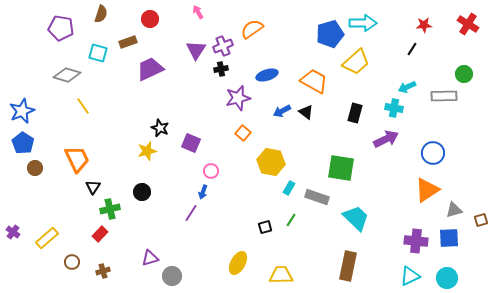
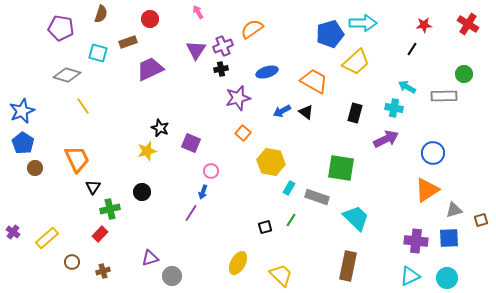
blue ellipse at (267, 75): moved 3 px up
cyan arrow at (407, 87): rotated 54 degrees clockwise
yellow trapezoid at (281, 275): rotated 45 degrees clockwise
